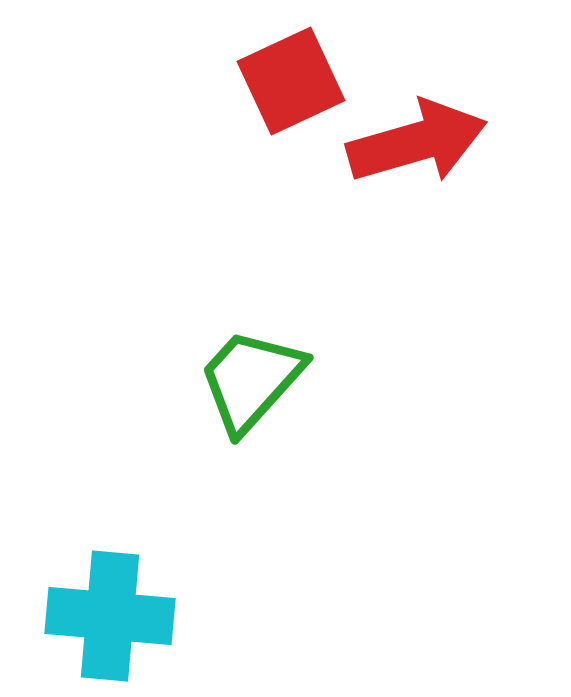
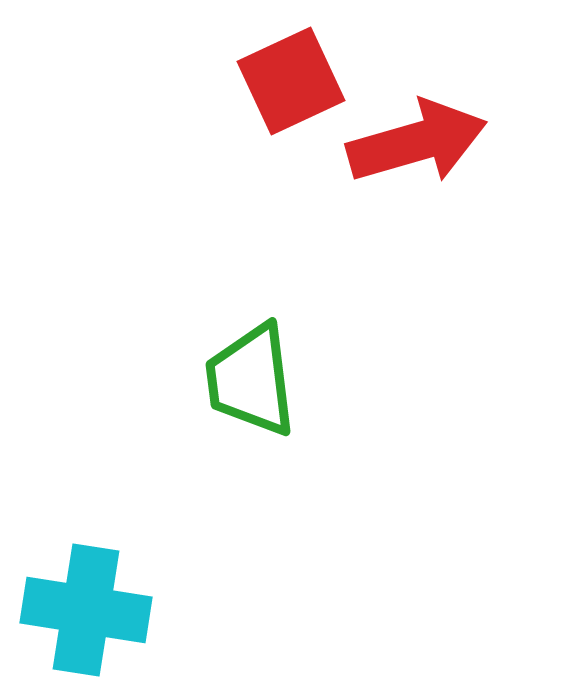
green trapezoid: rotated 49 degrees counterclockwise
cyan cross: moved 24 px left, 6 px up; rotated 4 degrees clockwise
